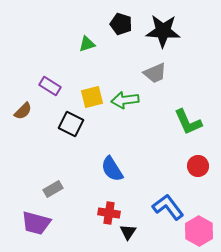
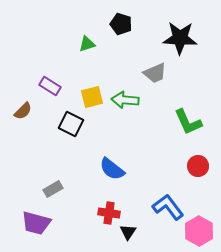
black star: moved 17 px right, 7 px down
green arrow: rotated 12 degrees clockwise
blue semicircle: rotated 20 degrees counterclockwise
